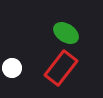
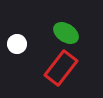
white circle: moved 5 px right, 24 px up
